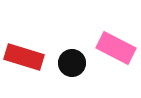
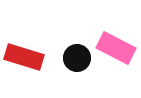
black circle: moved 5 px right, 5 px up
